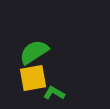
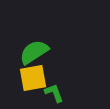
green L-shape: rotated 40 degrees clockwise
